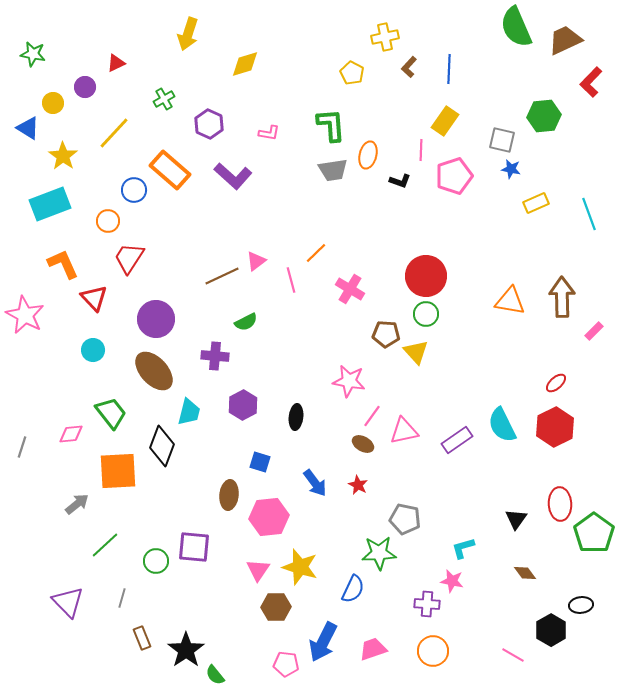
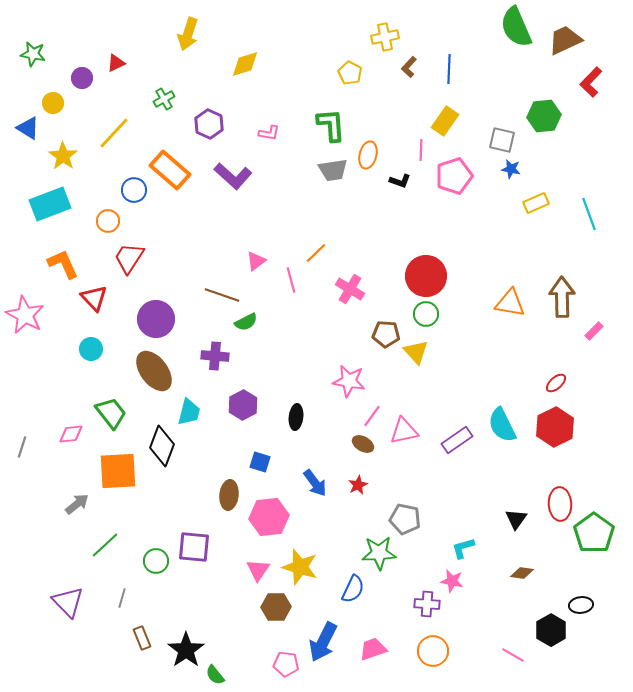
yellow pentagon at (352, 73): moved 2 px left
purple circle at (85, 87): moved 3 px left, 9 px up
brown line at (222, 276): moved 19 px down; rotated 44 degrees clockwise
orange triangle at (510, 301): moved 2 px down
cyan circle at (93, 350): moved 2 px left, 1 px up
brown ellipse at (154, 371): rotated 6 degrees clockwise
red star at (358, 485): rotated 18 degrees clockwise
brown diamond at (525, 573): moved 3 px left; rotated 45 degrees counterclockwise
